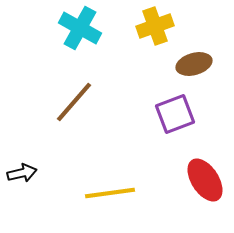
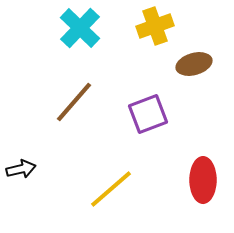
cyan cross: rotated 15 degrees clockwise
purple square: moved 27 px left
black arrow: moved 1 px left, 4 px up
red ellipse: moved 2 px left; rotated 33 degrees clockwise
yellow line: moved 1 px right, 4 px up; rotated 33 degrees counterclockwise
